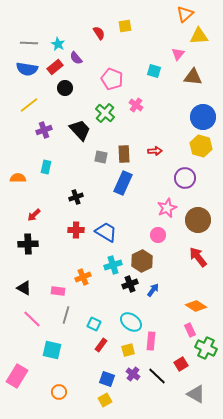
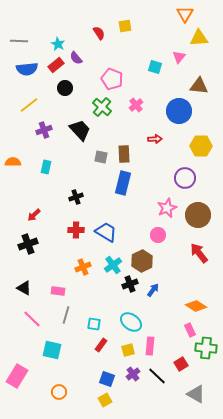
orange triangle at (185, 14): rotated 18 degrees counterclockwise
yellow triangle at (199, 36): moved 2 px down
gray line at (29, 43): moved 10 px left, 2 px up
pink triangle at (178, 54): moved 1 px right, 3 px down
red rectangle at (55, 67): moved 1 px right, 2 px up
blue semicircle at (27, 69): rotated 15 degrees counterclockwise
cyan square at (154, 71): moved 1 px right, 4 px up
brown triangle at (193, 77): moved 6 px right, 9 px down
pink cross at (136, 105): rotated 16 degrees clockwise
green cross at (105, 113): moved 3 px left, 6 px up
blue circle at (203, 117): moved 24 px left, 6 px up
yellow hexagon at (201, 146): rotated 15 degrees counterclockwise
red arrow at (155, 151): moved 12 px up
orange semicircle at (18, 178): moved 5 px left, 16 px up
blue rectangle at (123, 183): rotated 10 degrees counterclockwise
brown circle at (198, 220): moved 5 px up
black cross at (28, 244): rotated 18 degrees counterclockwise
red arrow at (198, 257): moved 1 px right, 4 px up
cyan cross at (113, 265): rotated 18 degrees counterclockwise
orange cross at (83, 277): moved 10 px up
cyan square at (94, 324): rotated 16 degrees counterclockwise
pink rectangle at (151, 341): moved 1 px left, 5 px down
green cross at (206, 348): rotated 20 degrees counterclockwise
purple cross at (133, 374): rotated 16 degrees clockwise
